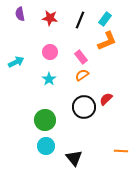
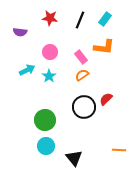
purple semicircle: moved 18 px down; rotated 72 degrees counterclockwise
orange L-shape: moved 3 px left, 6 px down; rotated 30 degrees clockwise
cyan arrow: moved 11 px right, 8 px down
cyan star: moved 3 px up
orange line: moved 2 px left, 1 px up
